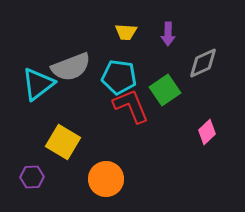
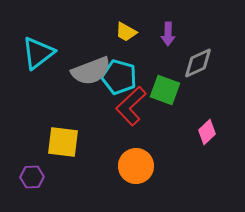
yellow trapezoid: rotated 25 degrees clockwise
gray diamond: moved 5 px left
gray semicircle: moved 20 px right, 4 px down
cyan pentagon: rotated 8 degrees clockwise
cyan triangle: moved 31 px up
green square: rotated 36 degrees counterclockwise
red L-shape: rotated 111 degrees counterclockwise
yellow square: rotated 24 degrees counterclockwise
orange circle: moved 30 px right, 13 px up
